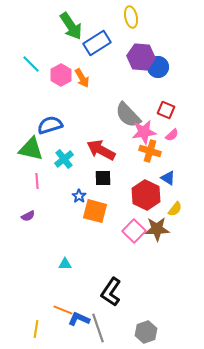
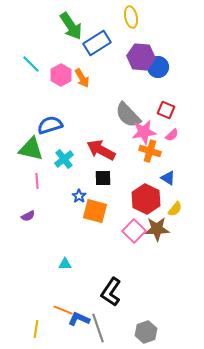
red hexagon: moved 4 px down
